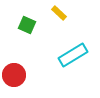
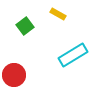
yellow rectangle: moved 1 px left, 1 px down; rotated 14 degrees counterclockwise
green square: moved 2 px left, 1 px down; rotated 30 degrees clockwise
